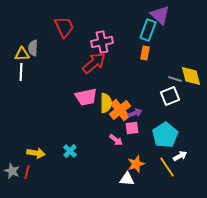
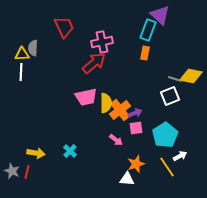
yellow diamond: rotated 65 degrees counterclockwise
pink square: moved 4 px right
